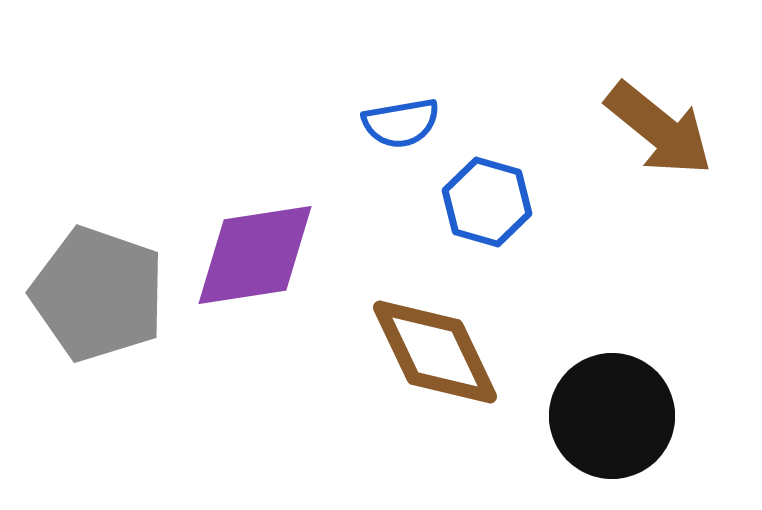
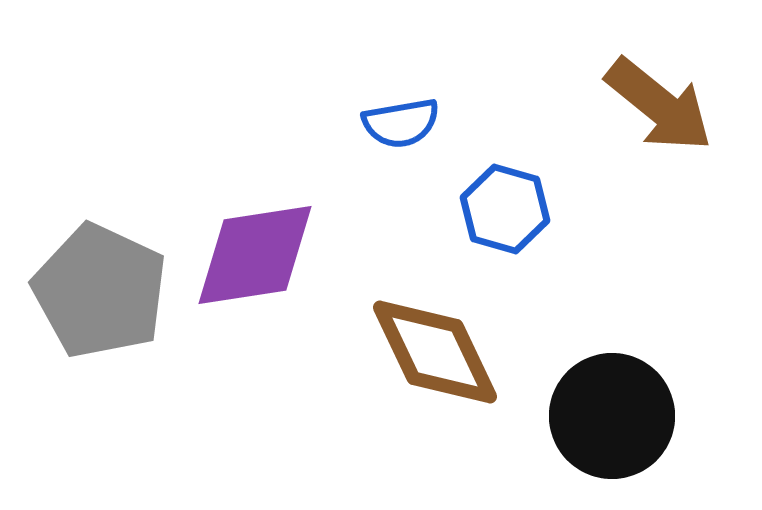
brown arrow: moved 24 px up
blue hexagon: moved 18 px right, 7 px down
gray pentagon: moved 2 px right, 3 px up; rotated 6 degrees clockwise
